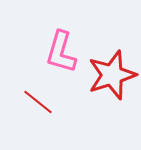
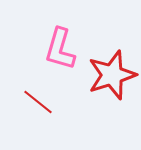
pink L-shape: moved 1 px left, 3 px up
